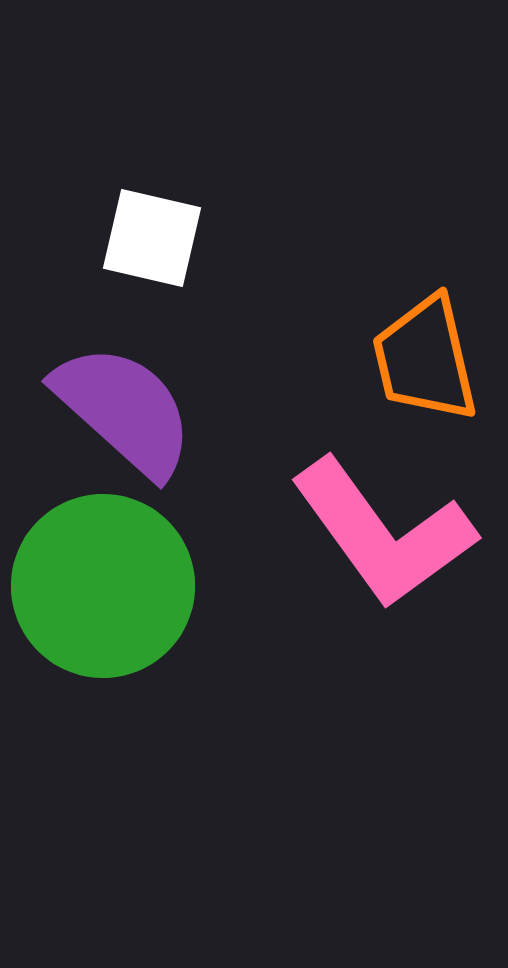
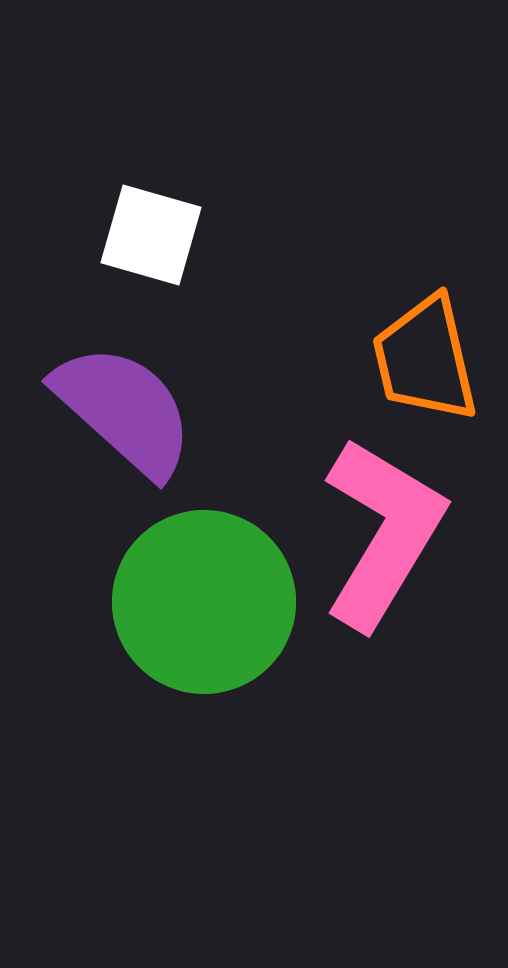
white square: moved 1 px left, 3 px up; rotated 3 degrees clockwise
pink L-shape: rotated 113 degrees counterclockwise
green circle: moved 101 px right, 16 px down
